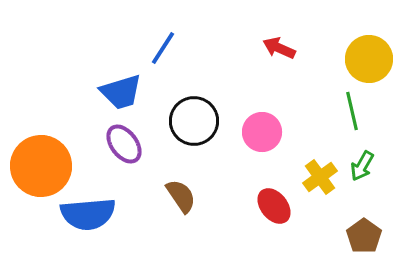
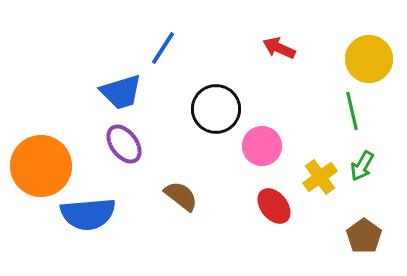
black circle: moved 22 px right, 12 px up
pink circle: moved 14 px down
brown semicircle: rotated 18 degrees counterclockwise
